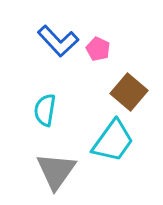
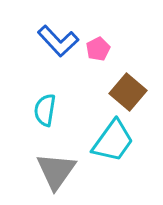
pink pentagon: rotated 20 degrees clockwise
brown square: moved 1 px left
